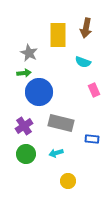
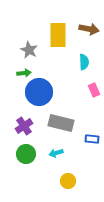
brown arrow: moved 3 px right, 1 px down; rotated 90 degrees counterclockwise
gray star: moved 3 px up
cyan semicircle: moved 1 px right; rotated 112 degrees counterclockwise
